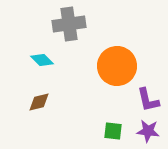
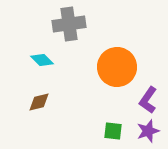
orange circle: moved 1 px down
purple L-shape: rotated 48 degrees clockwise
purple star: rotated 25 degrees counterclockwise
